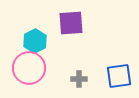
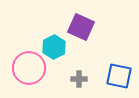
purple square: moved 10 px right, 4 px down; rotated 28 degrees clockwise
cyan hexagon: moved 19 px right, 6 px down
blue square: rotated 20 degrees clockwise
